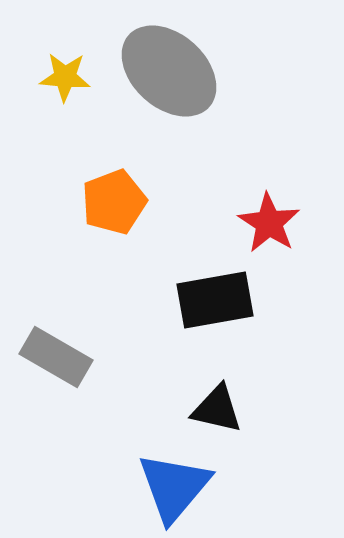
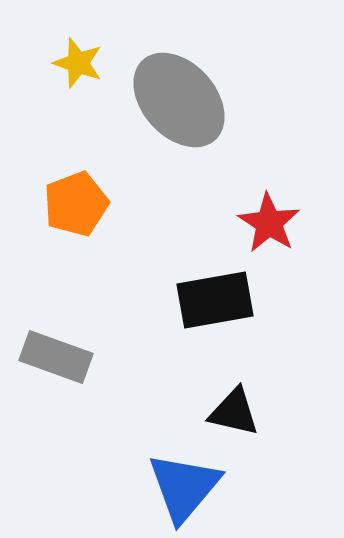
gray ellipse: moved 10 px right, 29 px down; rotated 6 degrees clockwise
yellow star: moved 13 px right, 14 px up; rotated 15 degrees clockwise
orange pentagon: moved 38 px left, 2 px down
gray rectangle: rotated 10 degrees counterclockwise
black triangle: moved 17 px right, 3 px down
blue triangle: moved 10 px right
